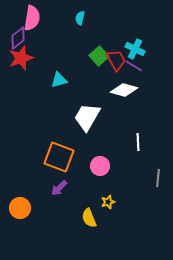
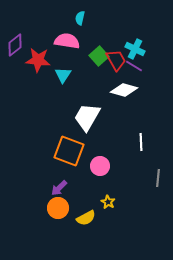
pink semicircle: moved 35 px right, 23 px down; rotated 90 degrees counterclockwise
purple diamond: moved 3 px left, 7 px down
red star: moved 17 px right, 2 px down; rotated 25 degrees clockwise
cyan triangle: moved 4 px right, 5 px up; rotated 42 degrees counterclockwise
white line: moved 3 px right
orange square: moved 10 px right, 6 px up
yellow star: rotated 24 degrees counterclockwise
orange circle: moved 38 px right
yellow semicircle: moved 3 px left; rotated 96 degrees counterclockwise
